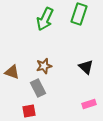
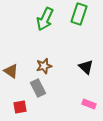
brown triangle: moved 1 px left, 1 px up; rotated 14 degrees clockwise
pink rectangle: rotated 40 degrees clockwise
red square: moved 9 px left, 4 px up
